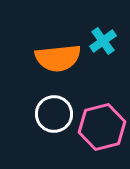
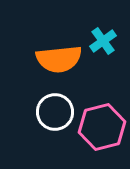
orange semicircle: moved 1 px right, 1 px down
white circle: moved 1 px right, 2 px up
